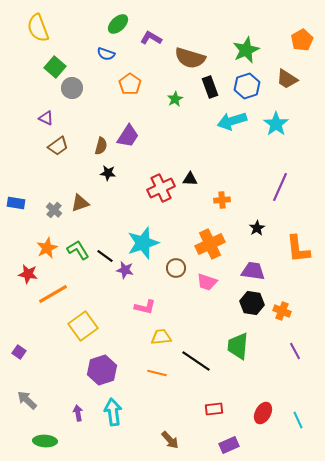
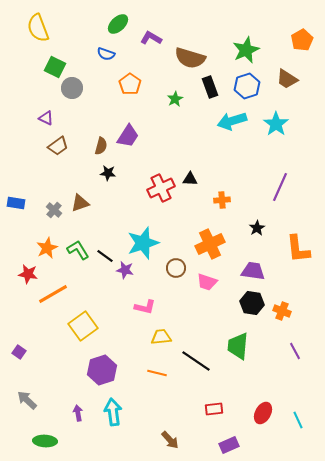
green square at (55, 67): rotated 15 degrees counterclockwise
